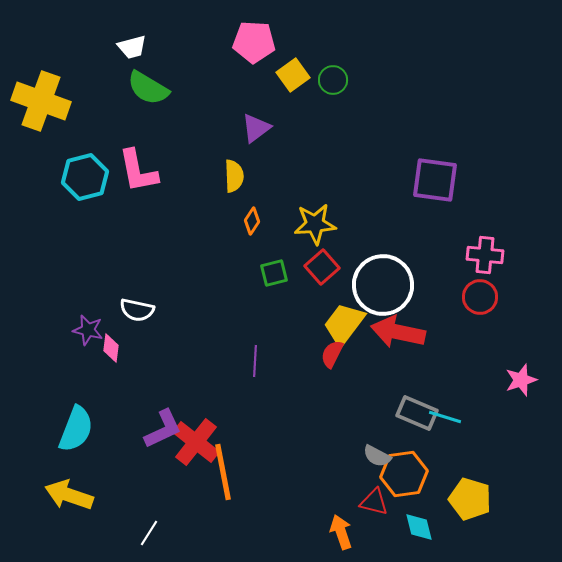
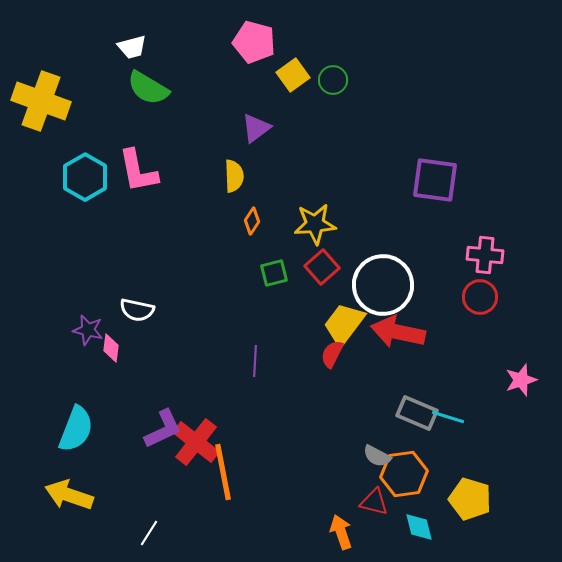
pink pentagon: rotated 12 degrees clockwise
cyan hexagon: rotated 15 degrees counterclockwise
cyan line: moved 3 px right
